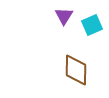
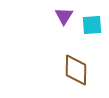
cyan square: rotated 20 degrees clockwise
